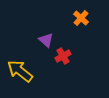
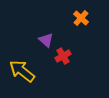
yellow arrow: moved 2 px right
